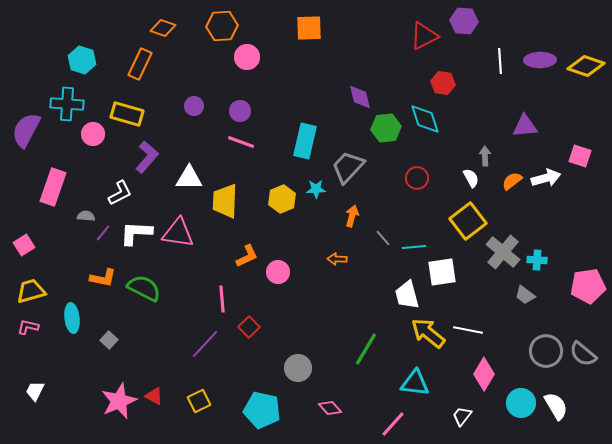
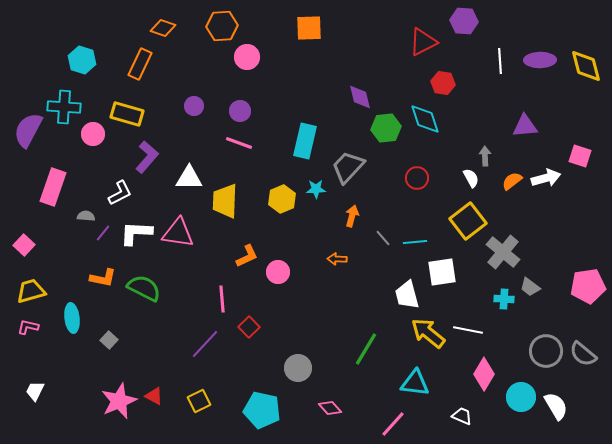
red triangle at (424, 36): moved 1 px left, 6 px down
yellow diamond at (586, 66): rotated 57 degrees clockwise
cyan cross at (67, 104): moved 3 px left, 3 px down
purple semicircle at (26, 130): moved 2 px right
pink line at (241, 142): moved 2 px left, 1 px down
pink square at (24, 245): rotated 15 degrees counterclockwise
cyan line at (414, 247): moved 1 px right, 5 px up
cyan cross at (537, 260): moved 33 px left, 39 px down
gray trapezoid at (525, 295): moved 5 px right, 8 px up
cyan circle at (521, 403): moved 6 px up
white trapezoid at (462, 416): rotated 75 degrees clockwise
